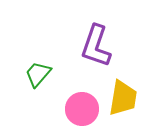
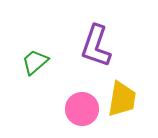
green trapezoid: moved 3 px left, 12 px up; rotated 8 degrees clockwise
yellow trapezoid: moved 1 px left, 1 px down
